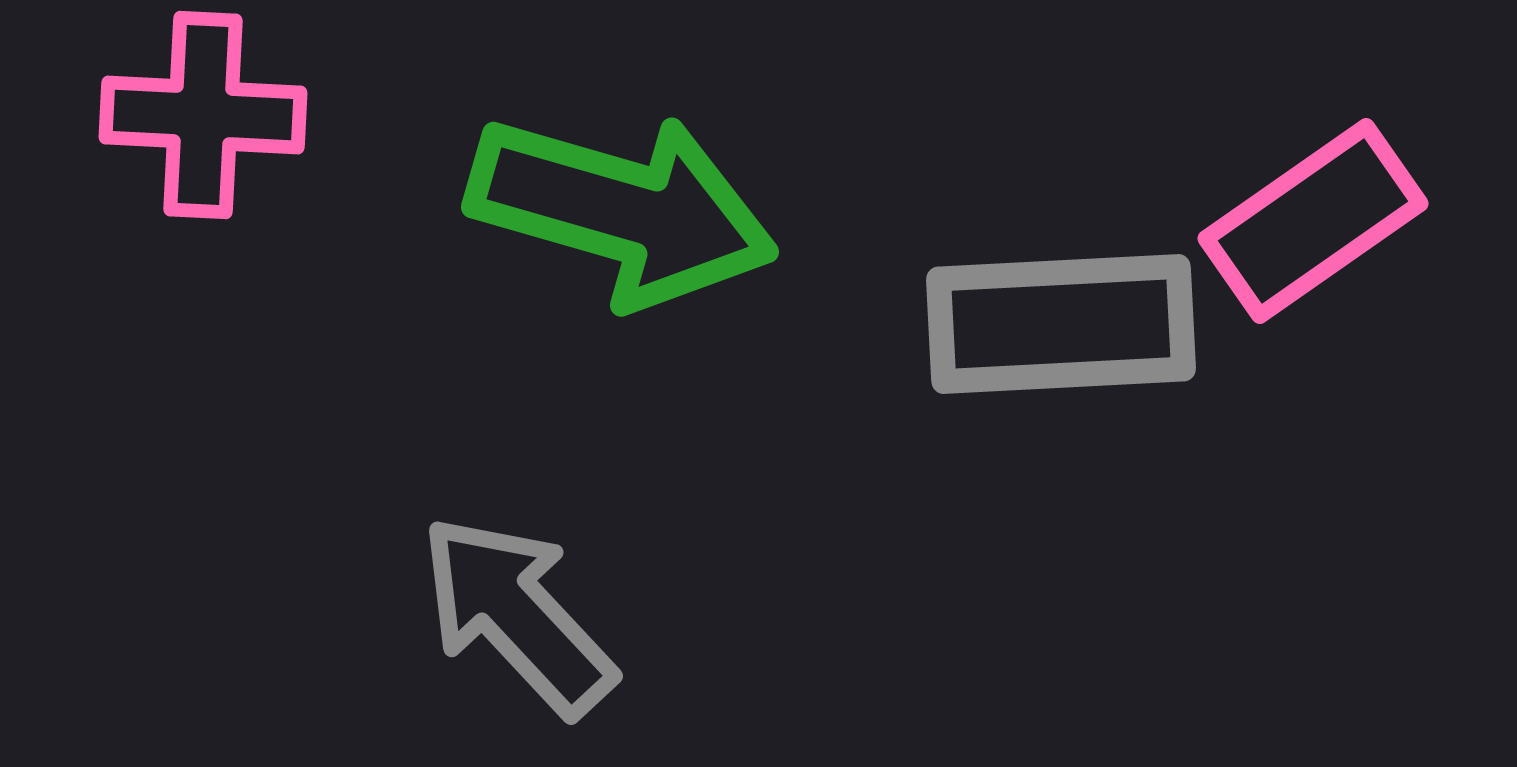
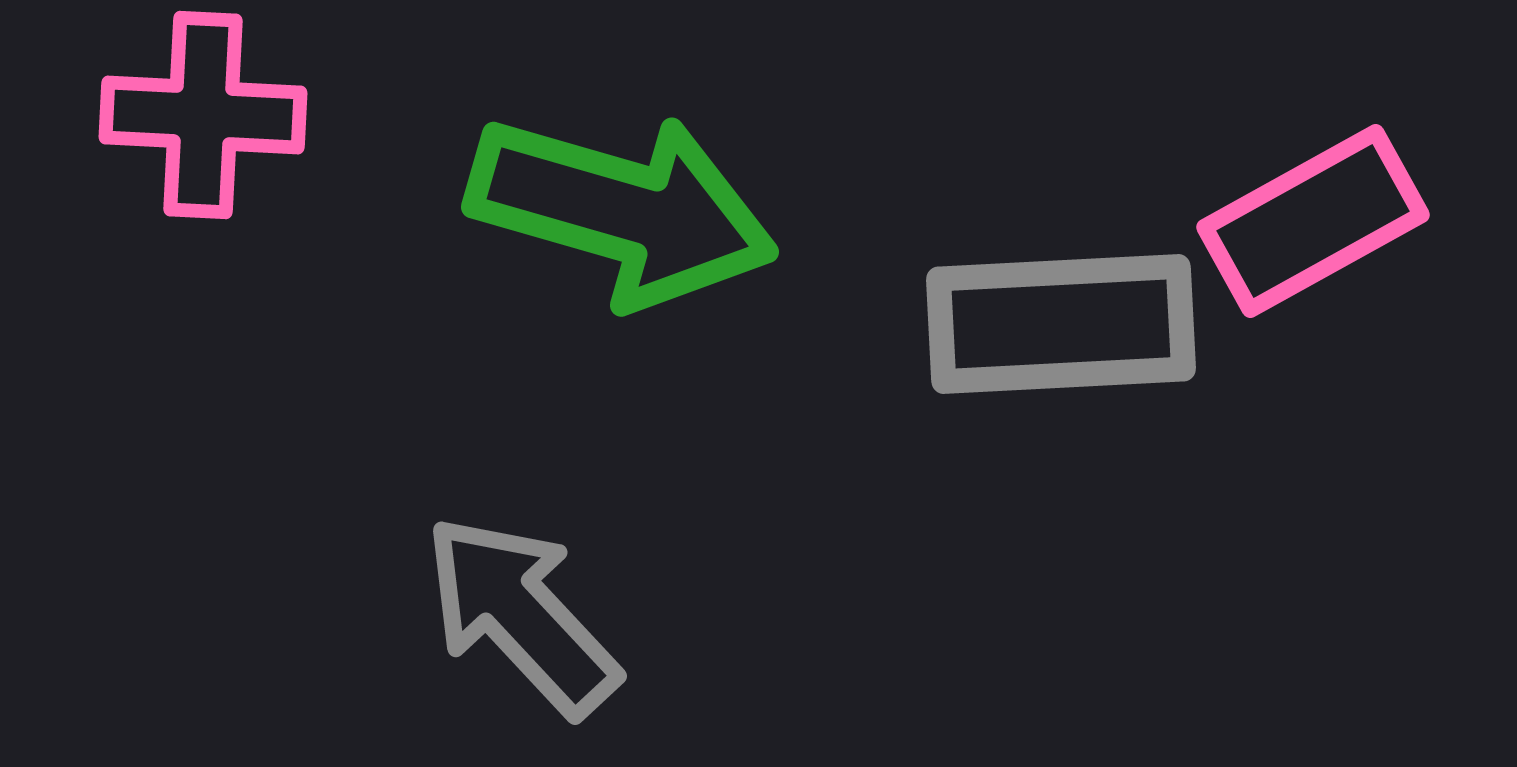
pink rectangle: rotated 6 degrees clockwise
gray arrow: moved 4 px right
